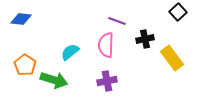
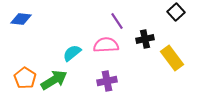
black square: moved 2 px left
purple line: rotated 36 degrees clockwise
pink semicircle: rotated 85 degrees clockwise
cyan semicircle: moved 2 px right, 1 px down
orange pentagon: moved 13 px down
green arrow: rotated 48 degrees counterclockwise
